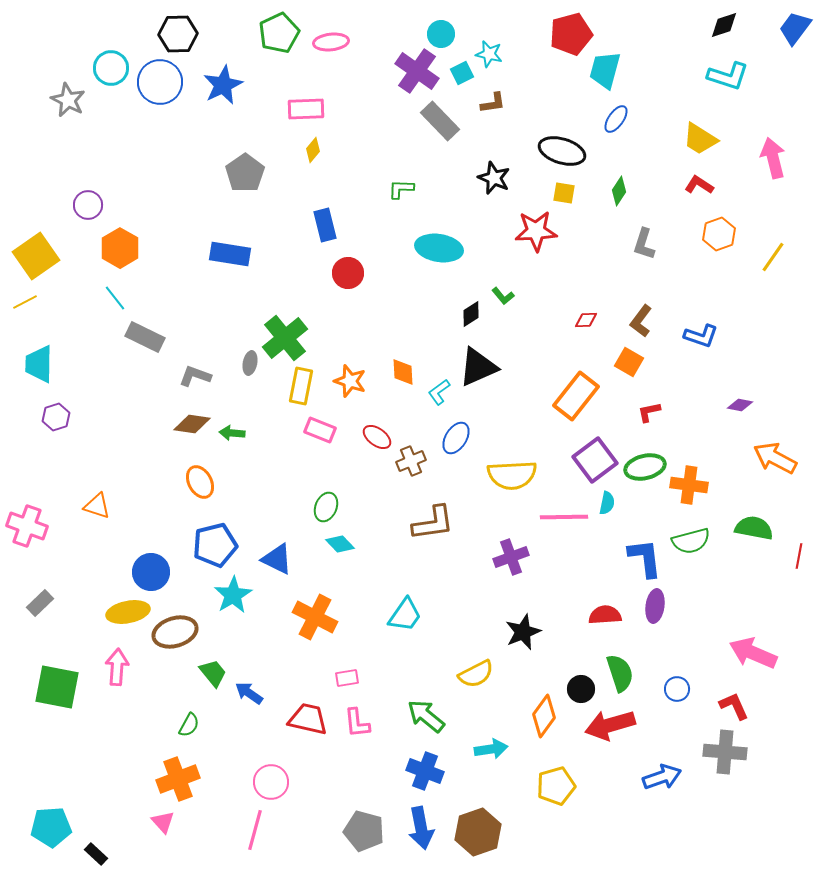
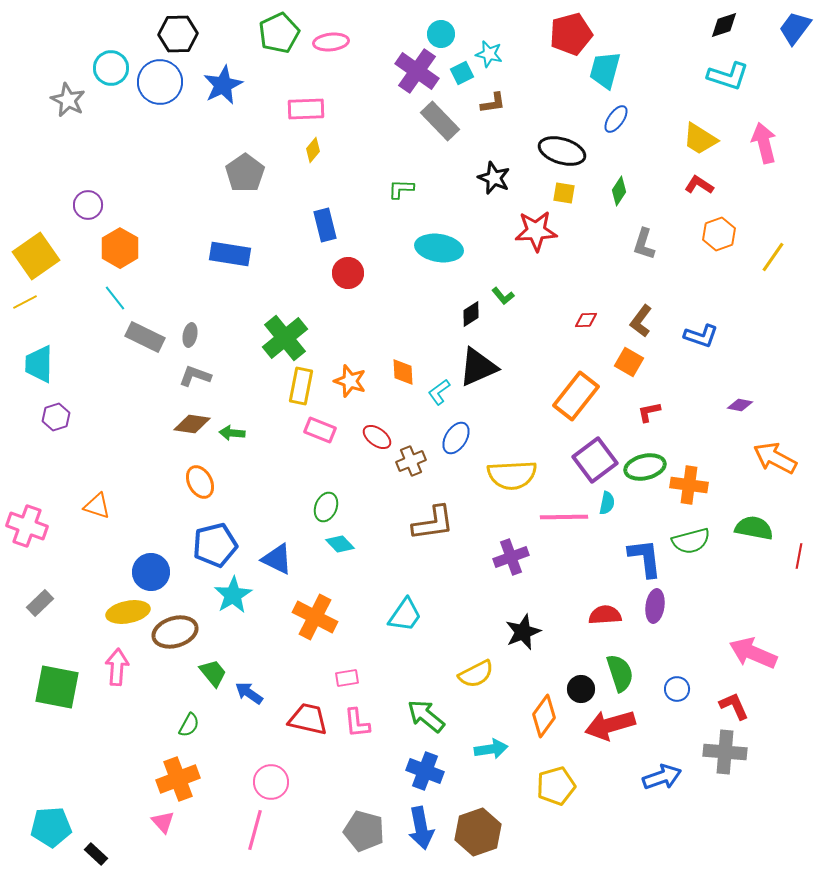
pink arrow at (773, 158): moved 9 px left, 15 px up
gray ellipse at (250, 363): moved 60 px left, 28 px up
